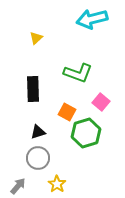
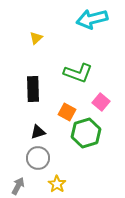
gray arrow: rotated 12 degrees counterclockwise
